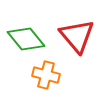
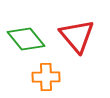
orange cross: moved 2 px down; rotated 16 degrees counterclockwise
